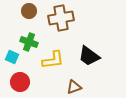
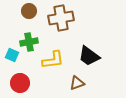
green cross: rotated 30 degrees counterclockwise
cyan square: moved 2 px up
red circle: moved 1 px down
brown triangle: moved 3 px right, 4 px up
